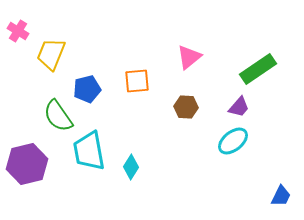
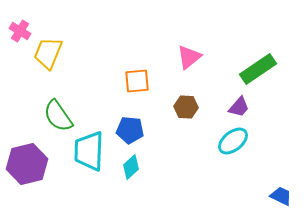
pink cross: moved 2 px right
yellow trapezoid: moved 3 px left, 1 px up
blue pentagon: moved 43 px right, 41 px down; rotated 20 degrees clockwise
cyan trapezoid: rotated 12 degrees clockwise
cyan diamond: rotated 15 degrees clockwise
blue trapezoid: rotated 90 degrees counterclockwise
